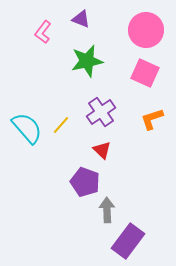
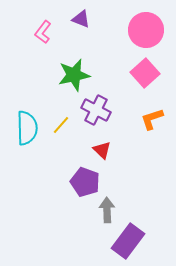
green star: moved 13 px left, 14 px down
pink square: rotated 24 degrees clockwise
purple cross: moved 5 px left, 2 px up; rotated 28 degrees counterclockwise
cyan semicircle: rotated 40 degrees clockwise
